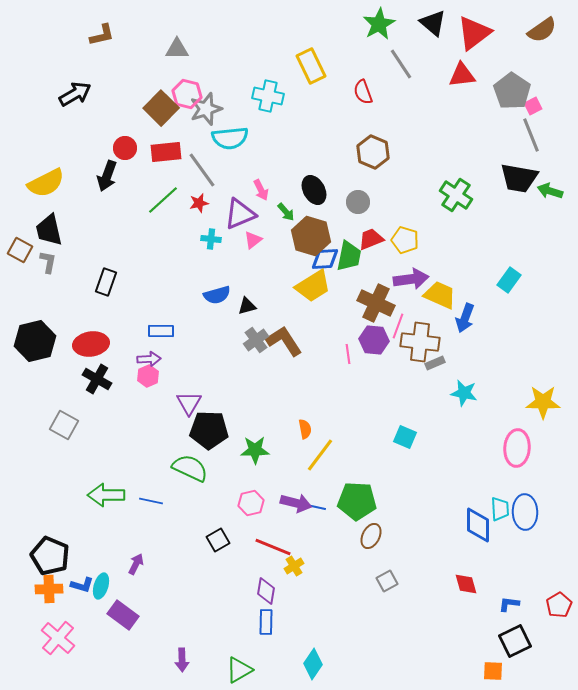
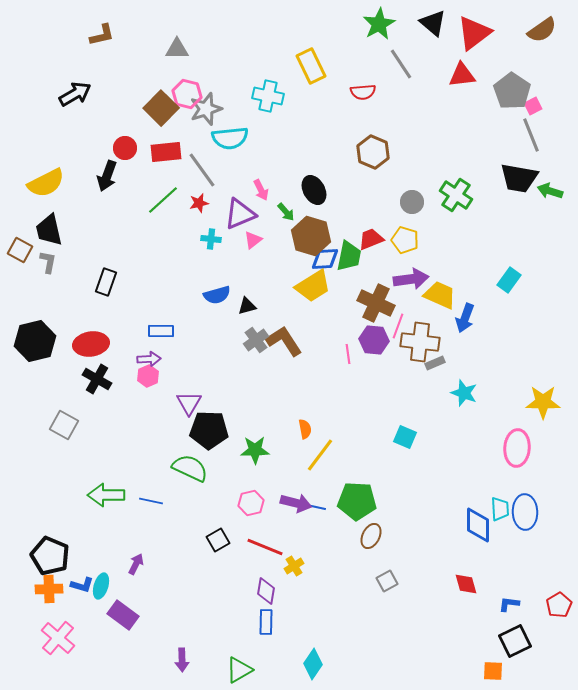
red semicircle at (363, 92): rotated 75 degrees counterclockwise
gray circle at (358, 202): moved 54 px right
cyan star at (464, 393): rotated 8 degrees clockwise
red line at (273, 547): moved 8 px left
